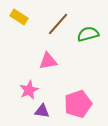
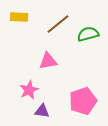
yellow rectangle: rotated 30 degrees counterclockwise
brown line: rotated 10 degrees clockwise
pink pentagon: moved 5 px right, 3 px up
